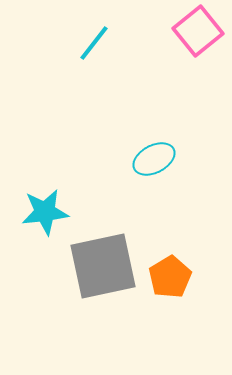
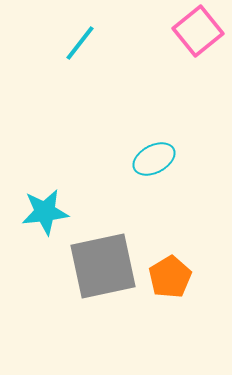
cyan line: moved 14 px left
